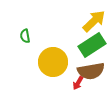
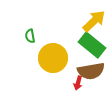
green semicircle: moved 5 px right
green rectangle: rotated 72 degrees clockwise
yellow circle: moved 4 px up
red arrow: rotated 16 degrees counterclockwise
